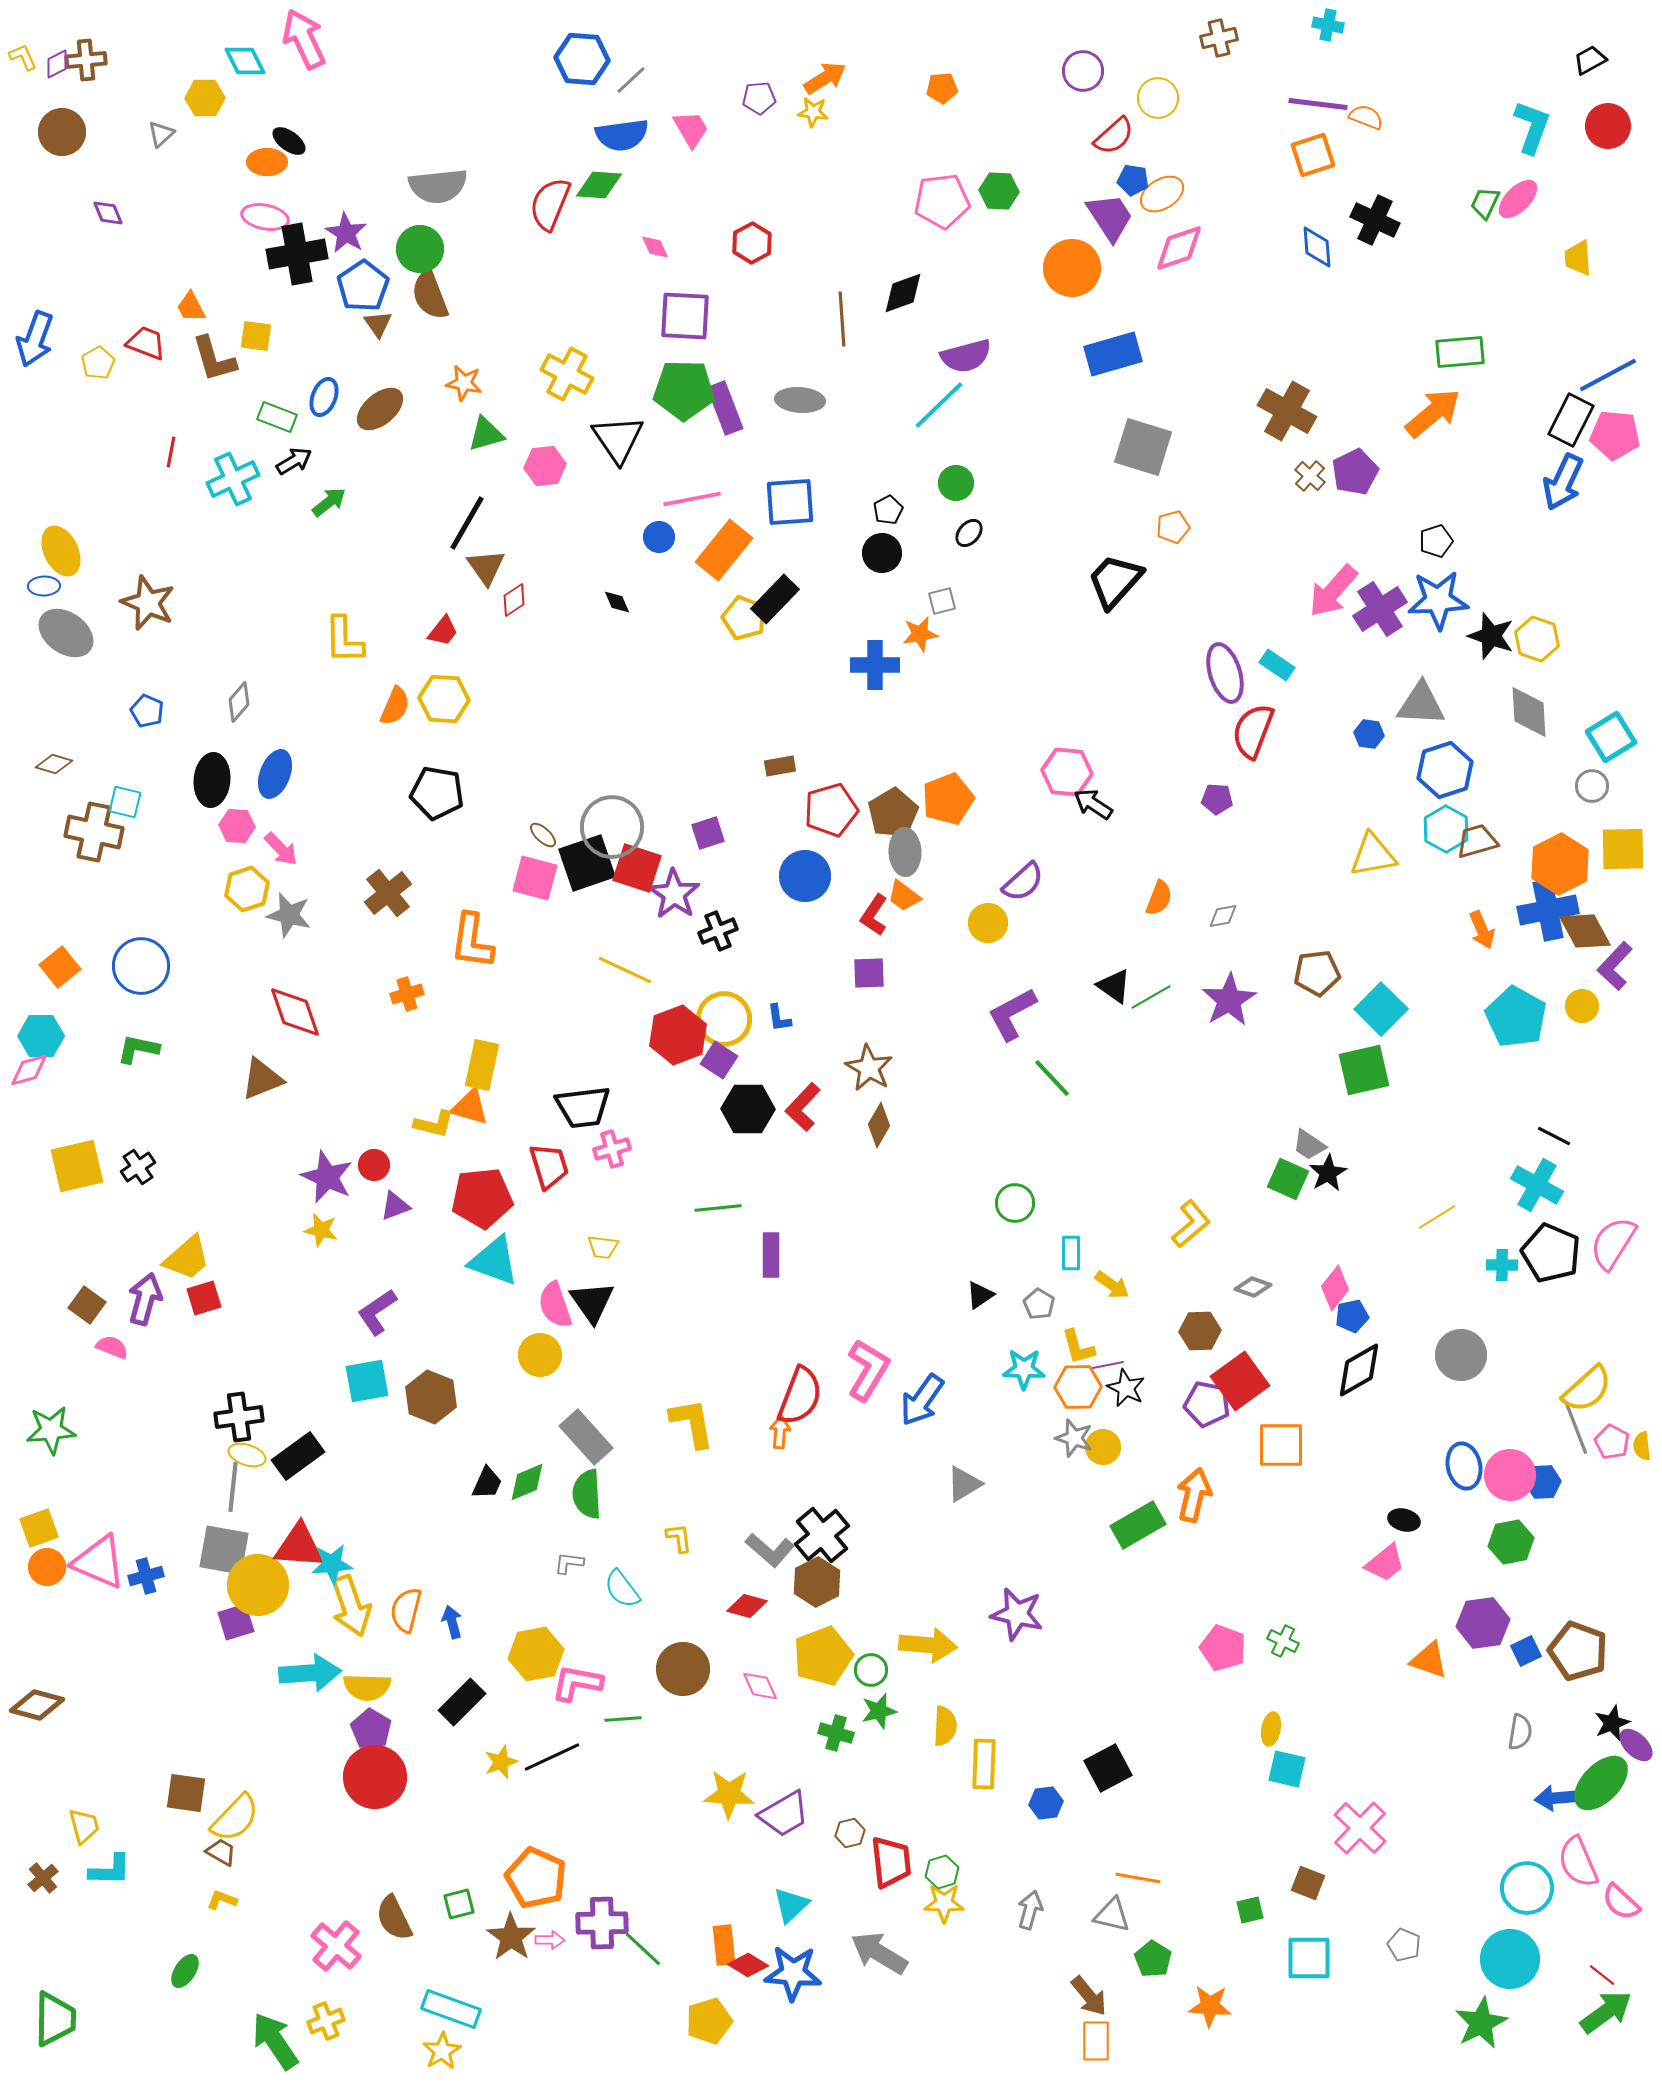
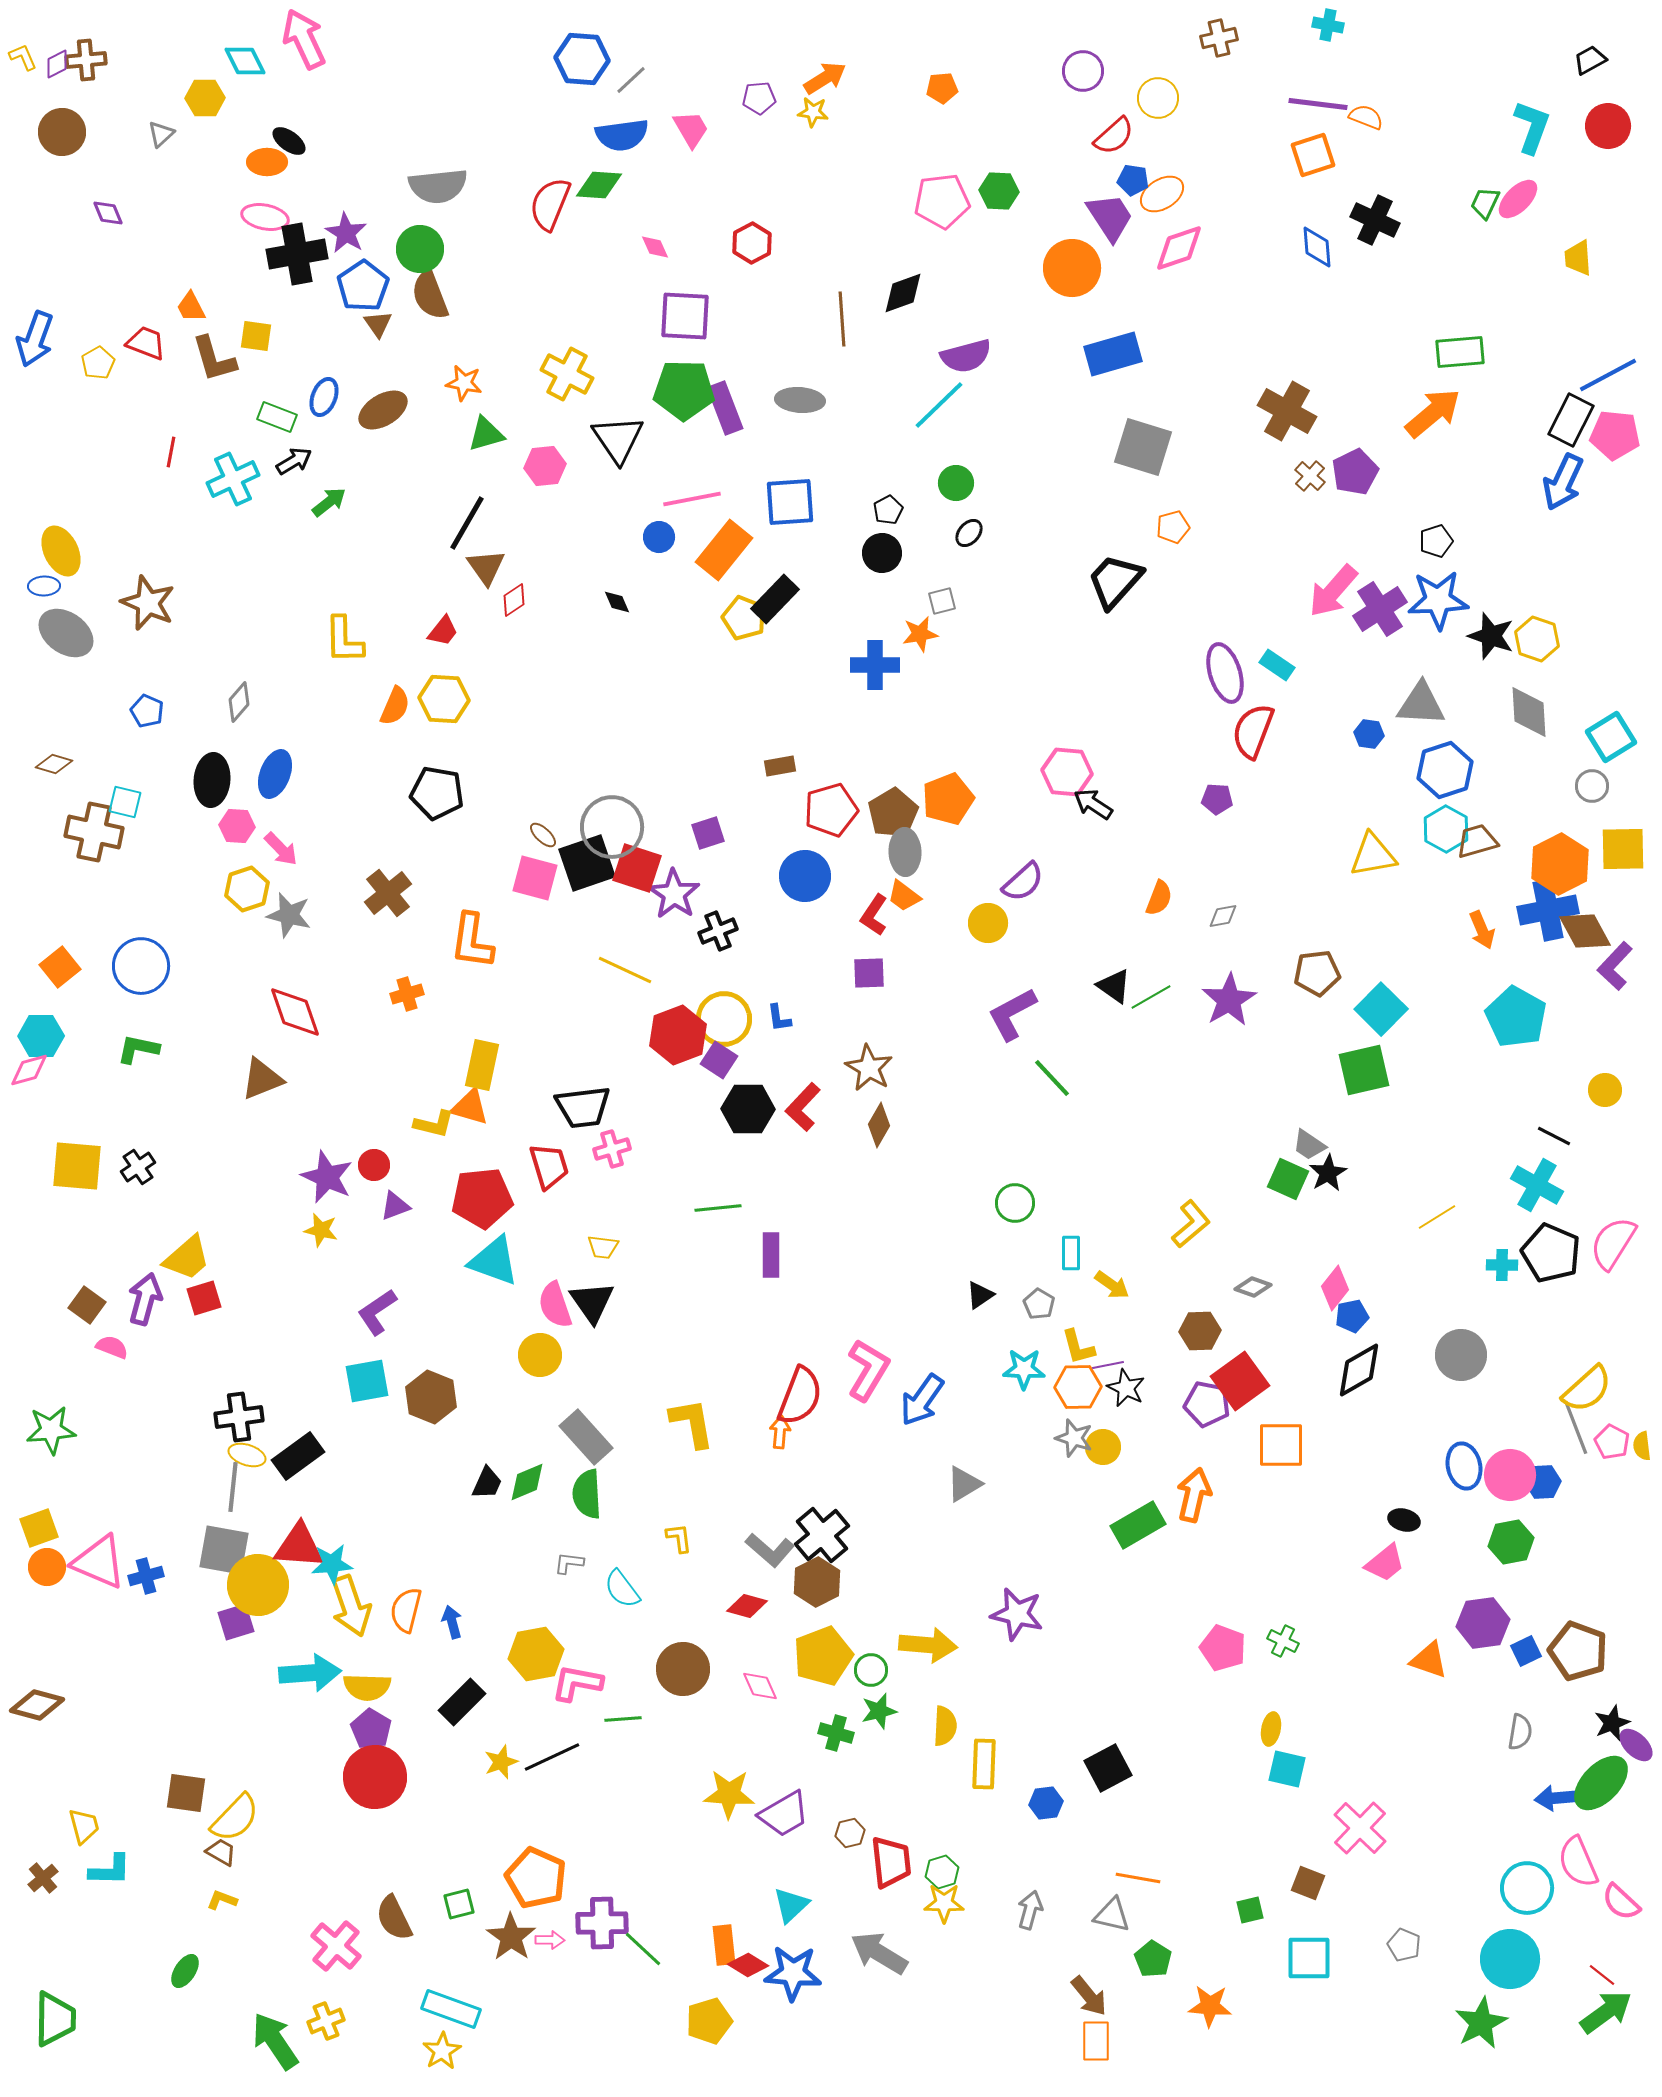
brown ellipse at (380, 409): moved 3 px right, 1 px down; rotated 9 degrees clockwise
yellow circle at (1582, 1006): moved 23 px right, 84 px down
yellow square at (77, 1166): rotated 18 degrees clockwise
